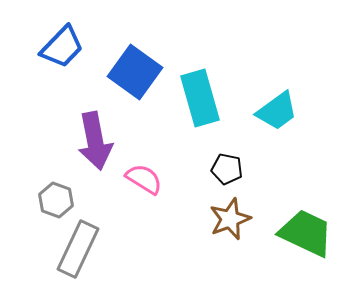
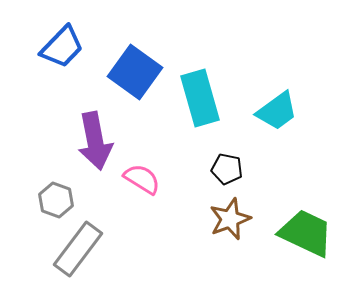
pink semicircle: moved 2 px left
gray rectangle: rotated 12 degrees clockwise
